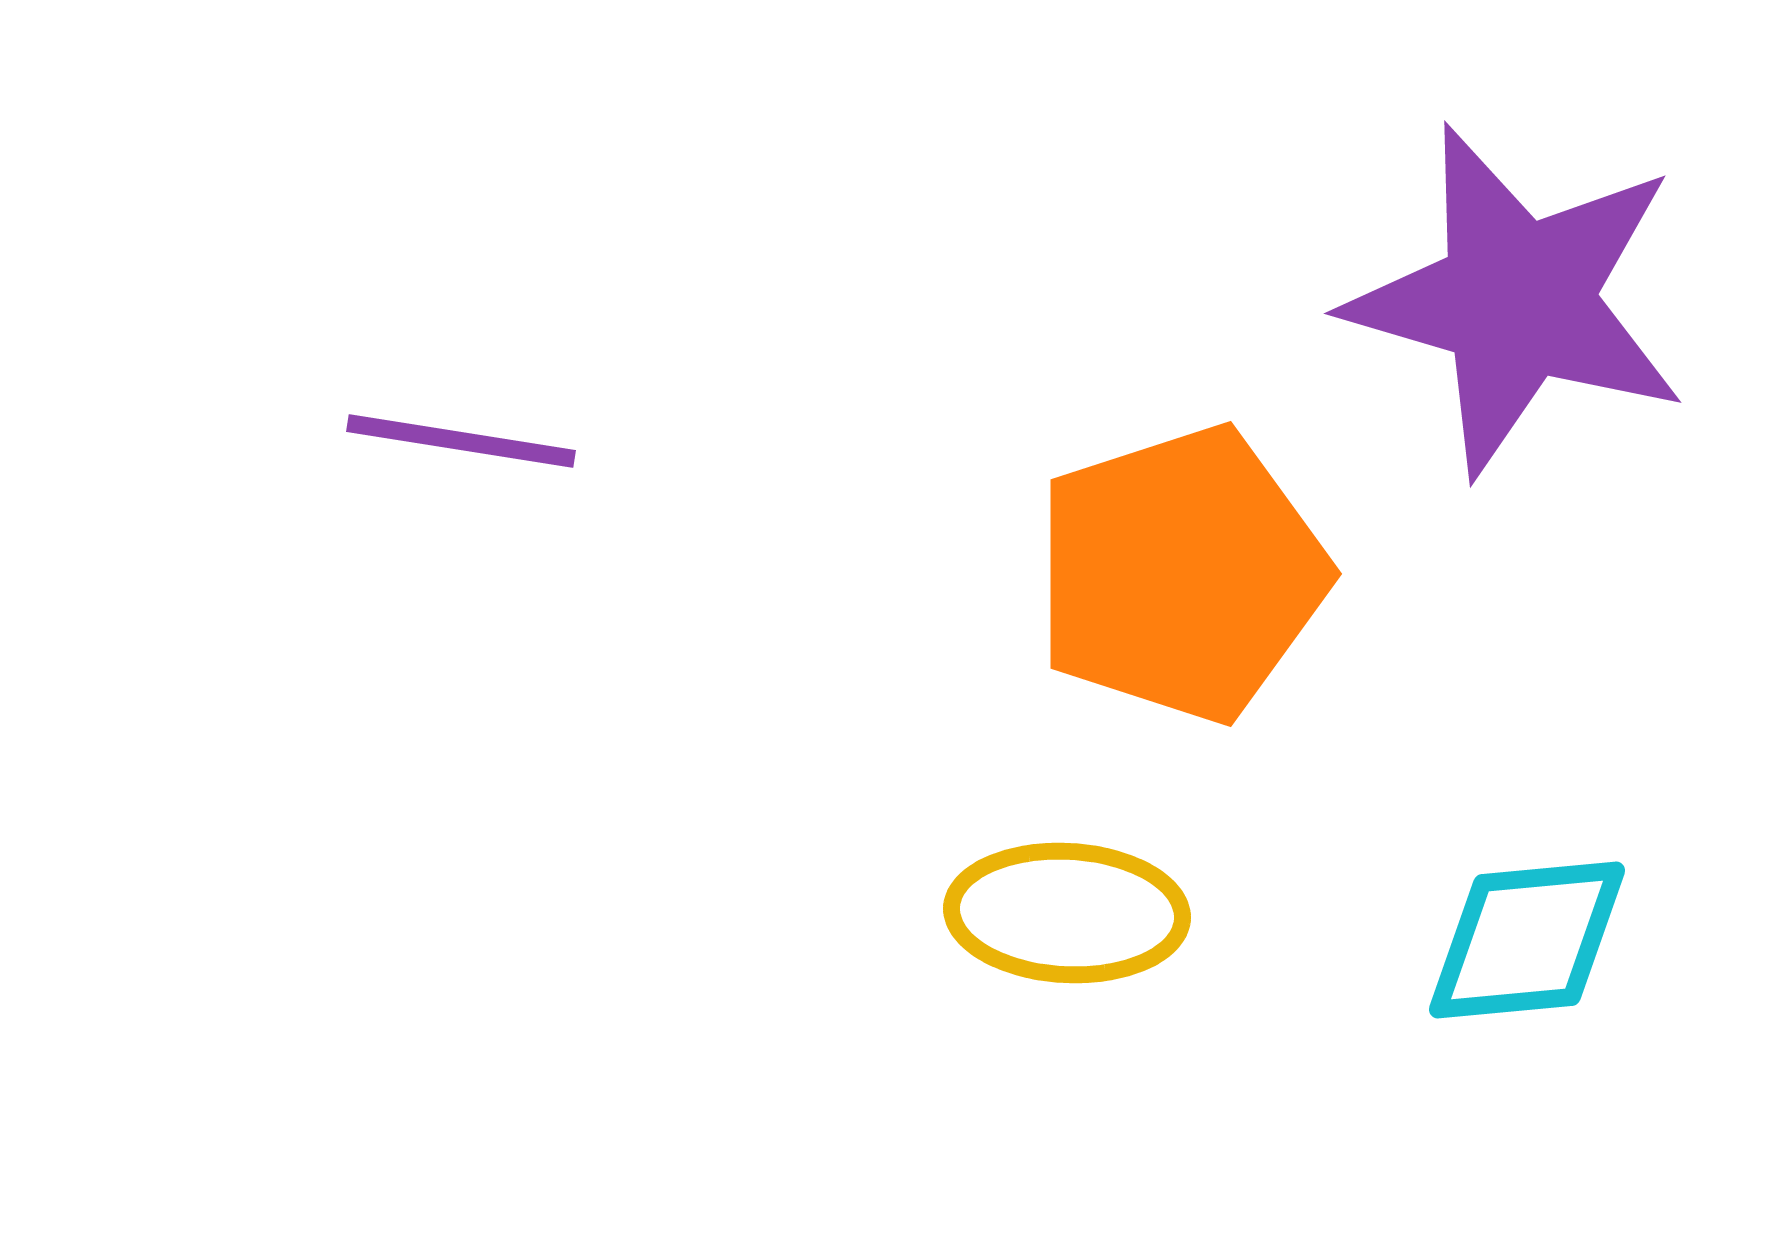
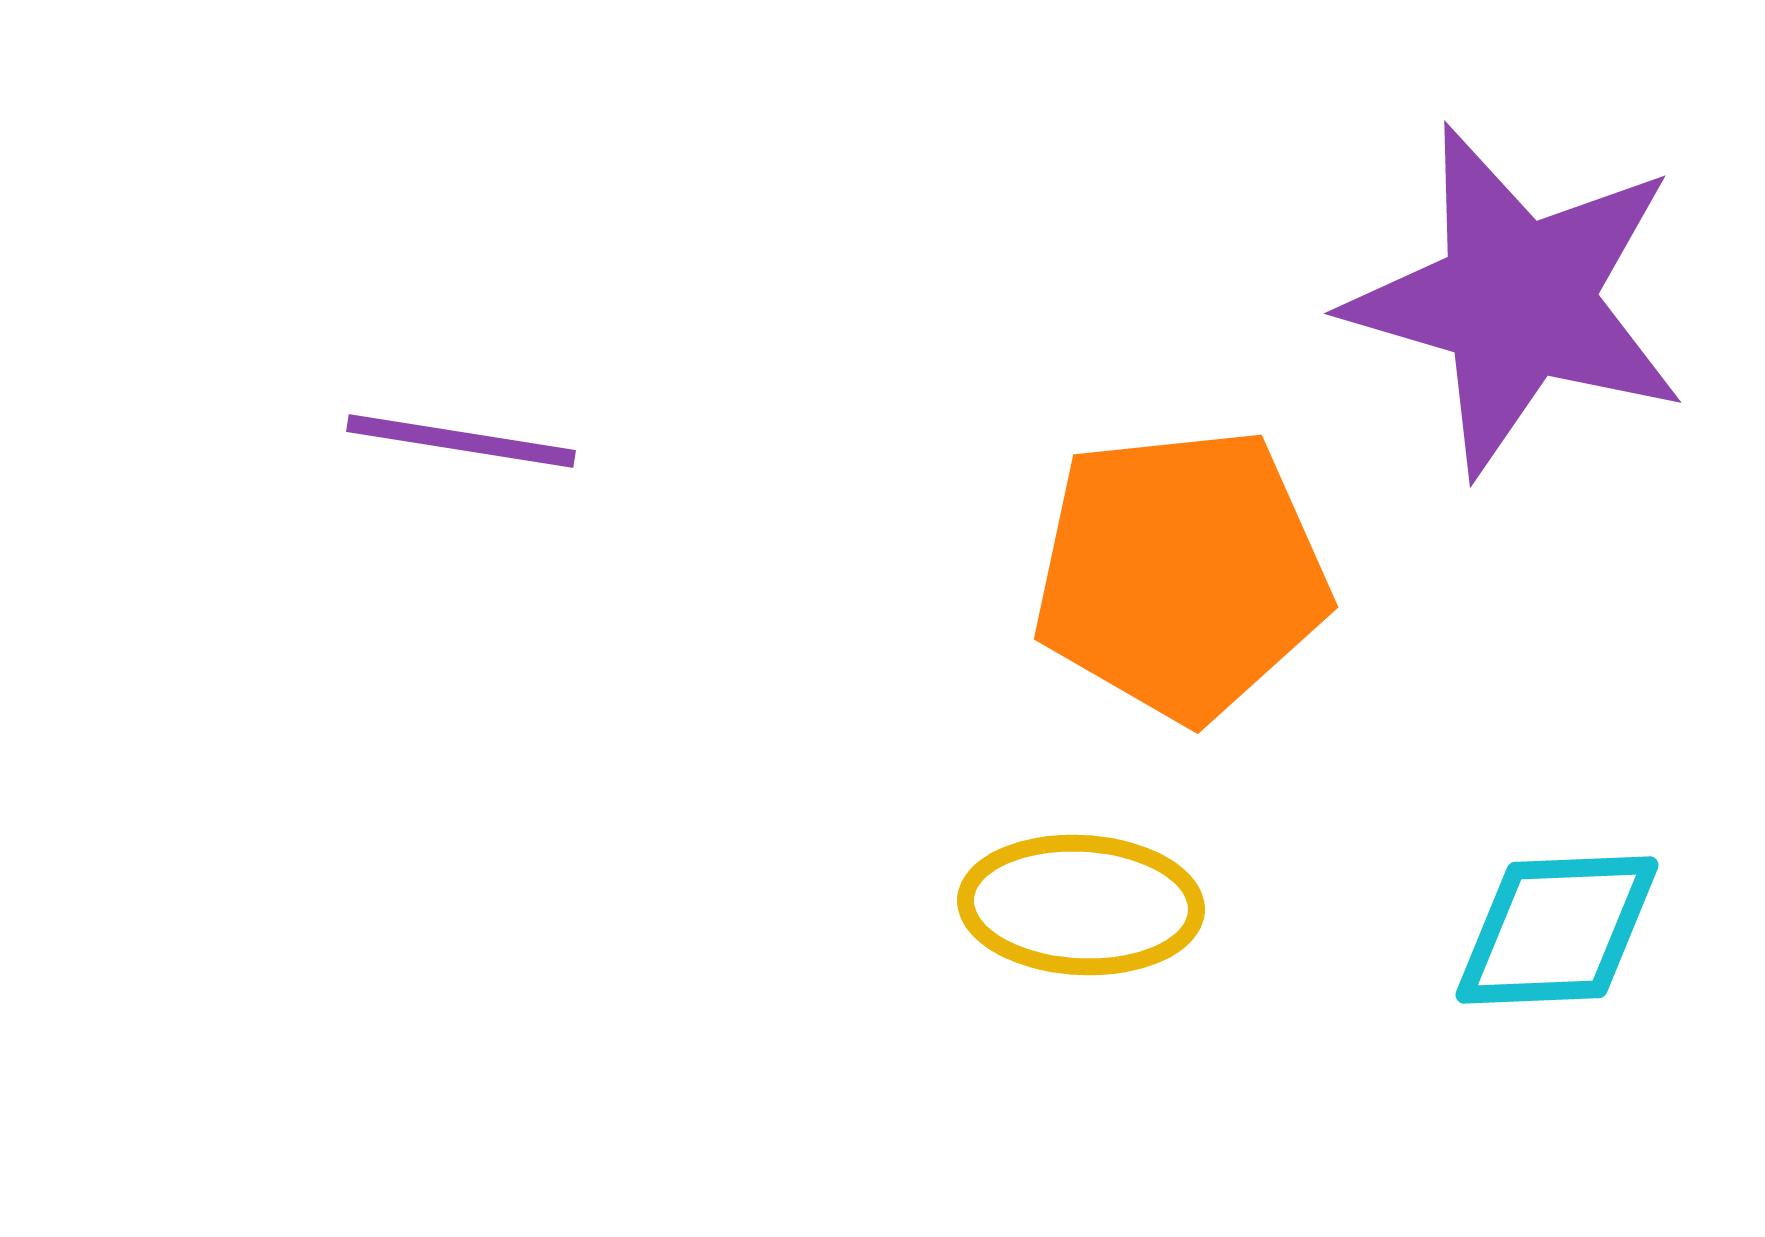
orange pentagon: rotated 12 degrees clockwise
yellow ellipse: moved 14 px right, 8 px up
cyan diamond: moved 30 px right, 10 px up; rotated 3 degrees clockwise
